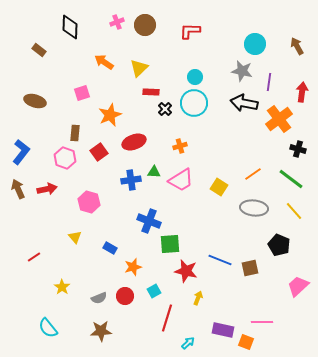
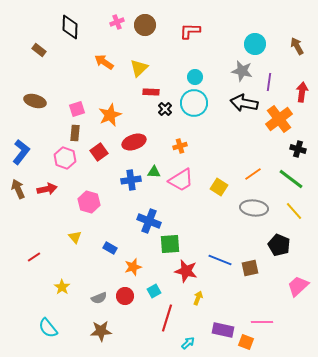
pink square at (82, 93): moved 5 px left, 16 px down
